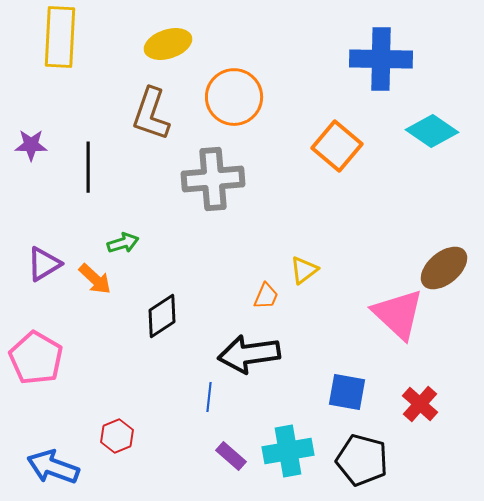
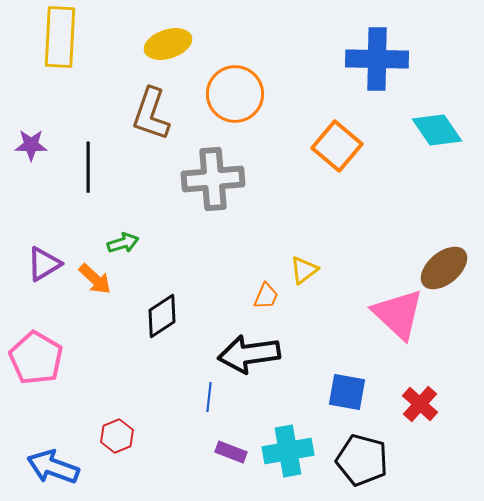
blue cross: moved 4 px left
orange circle: moved 1 px right, 3 px up
cyan diamond: moved 5 px right, 1 px up; rotated 21 degrees clockwise
purple rectangle: moved 4 px up; rotated 20 degrees counterclockwise
